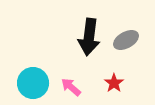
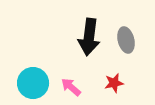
gray ellipse: rotated 75 degrees counterclockwise
red star: rotated 24 degrees clockwise
